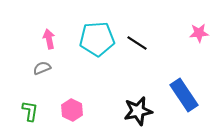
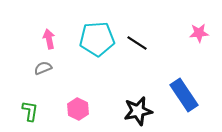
gray semicircle: moved 1 px right
pink hexagon: moved 6 px right, 1 px up
